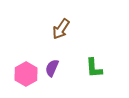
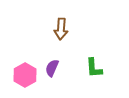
brown arrow: rotated 30 degrees counterclockwise
pink hexagon: moved 1 px left, 1 px down
